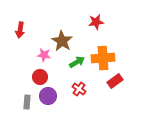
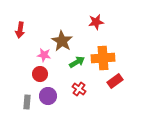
red circle: moved 3 px up
